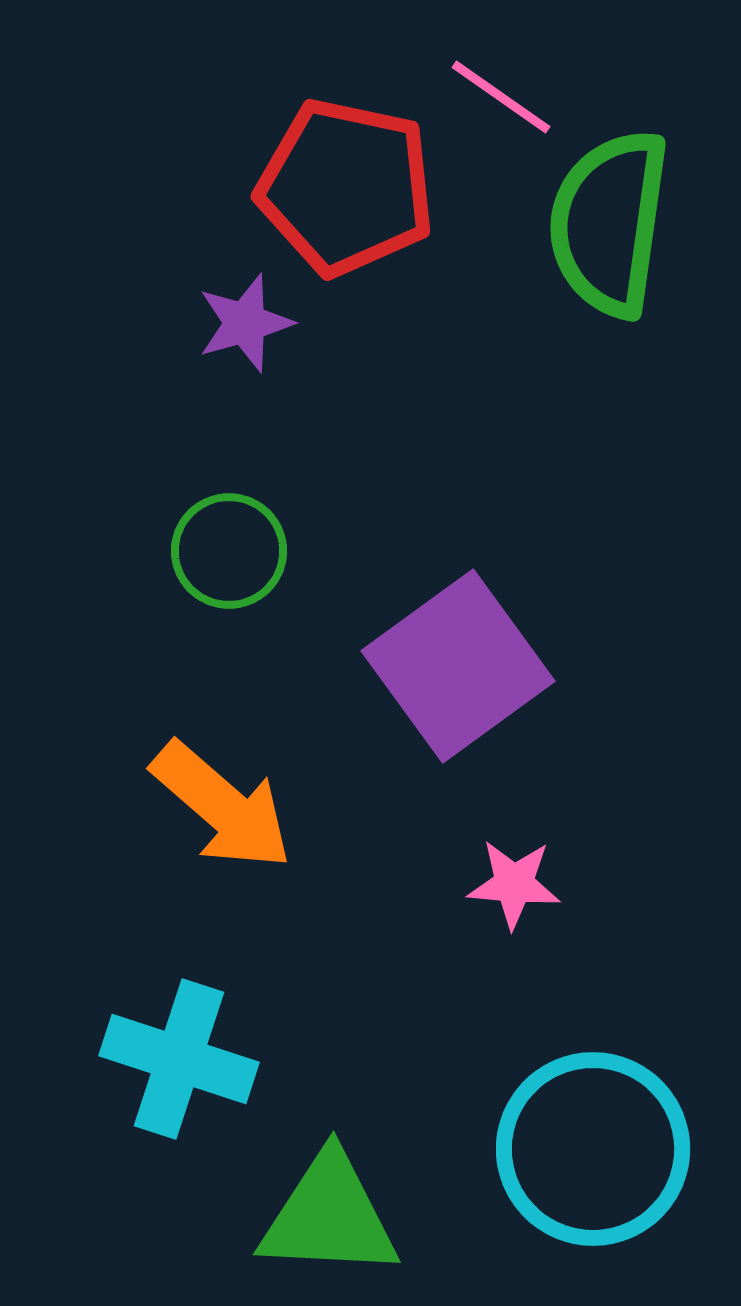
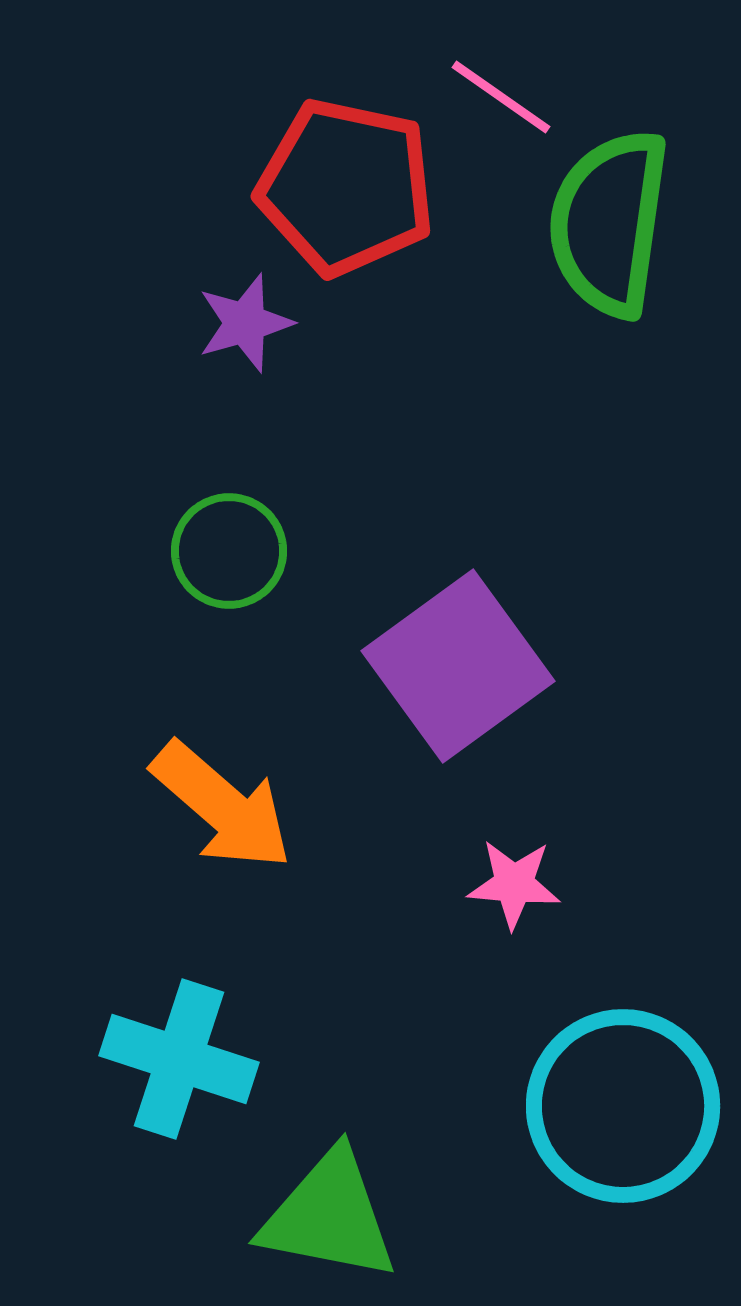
cyan circle: moved 30 px right, 43 px up
green triangle: rotated 8 degrees clockwise
